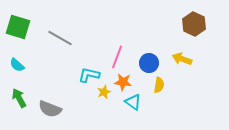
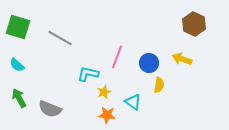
cyan L-shape: moved 1 px left, 1 px up
orange star: moved 16 px left, 33 px down
